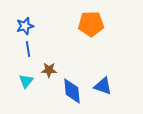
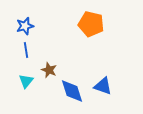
orange pentagon: rotated 15 degrees clockwise
blue line: moved 2 px left, 1 px down
brown star: rotated 21 degrees clockwise
blue diamond: rotated 12 degrees counterclockwise
